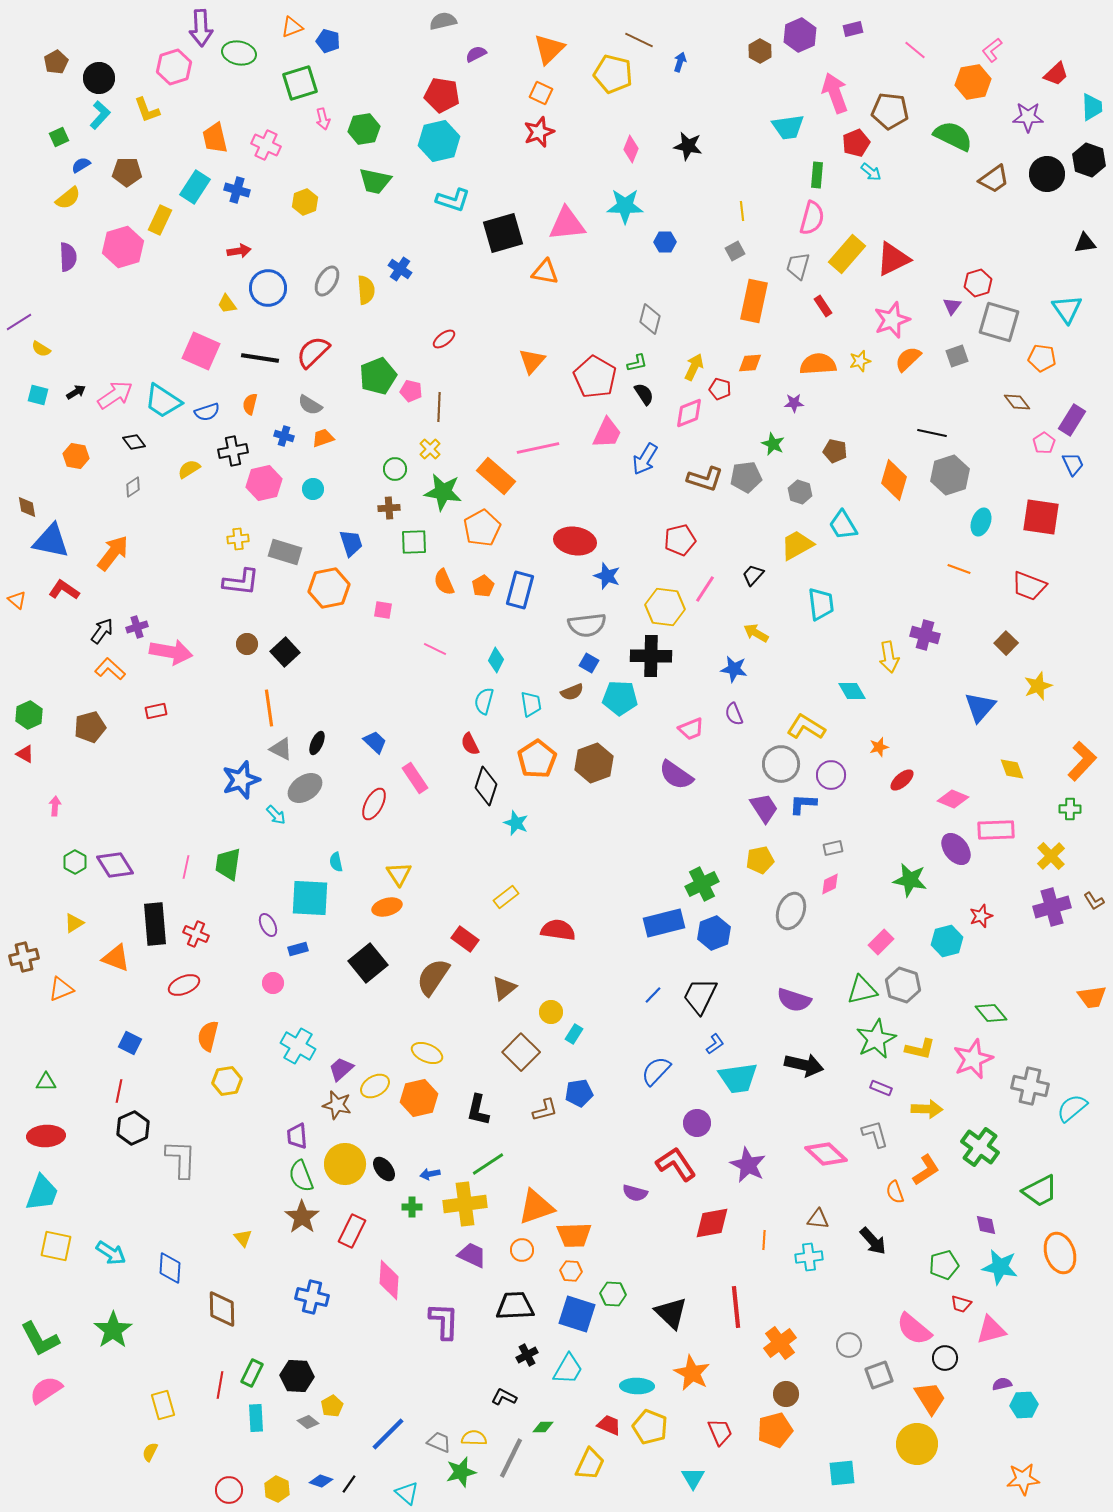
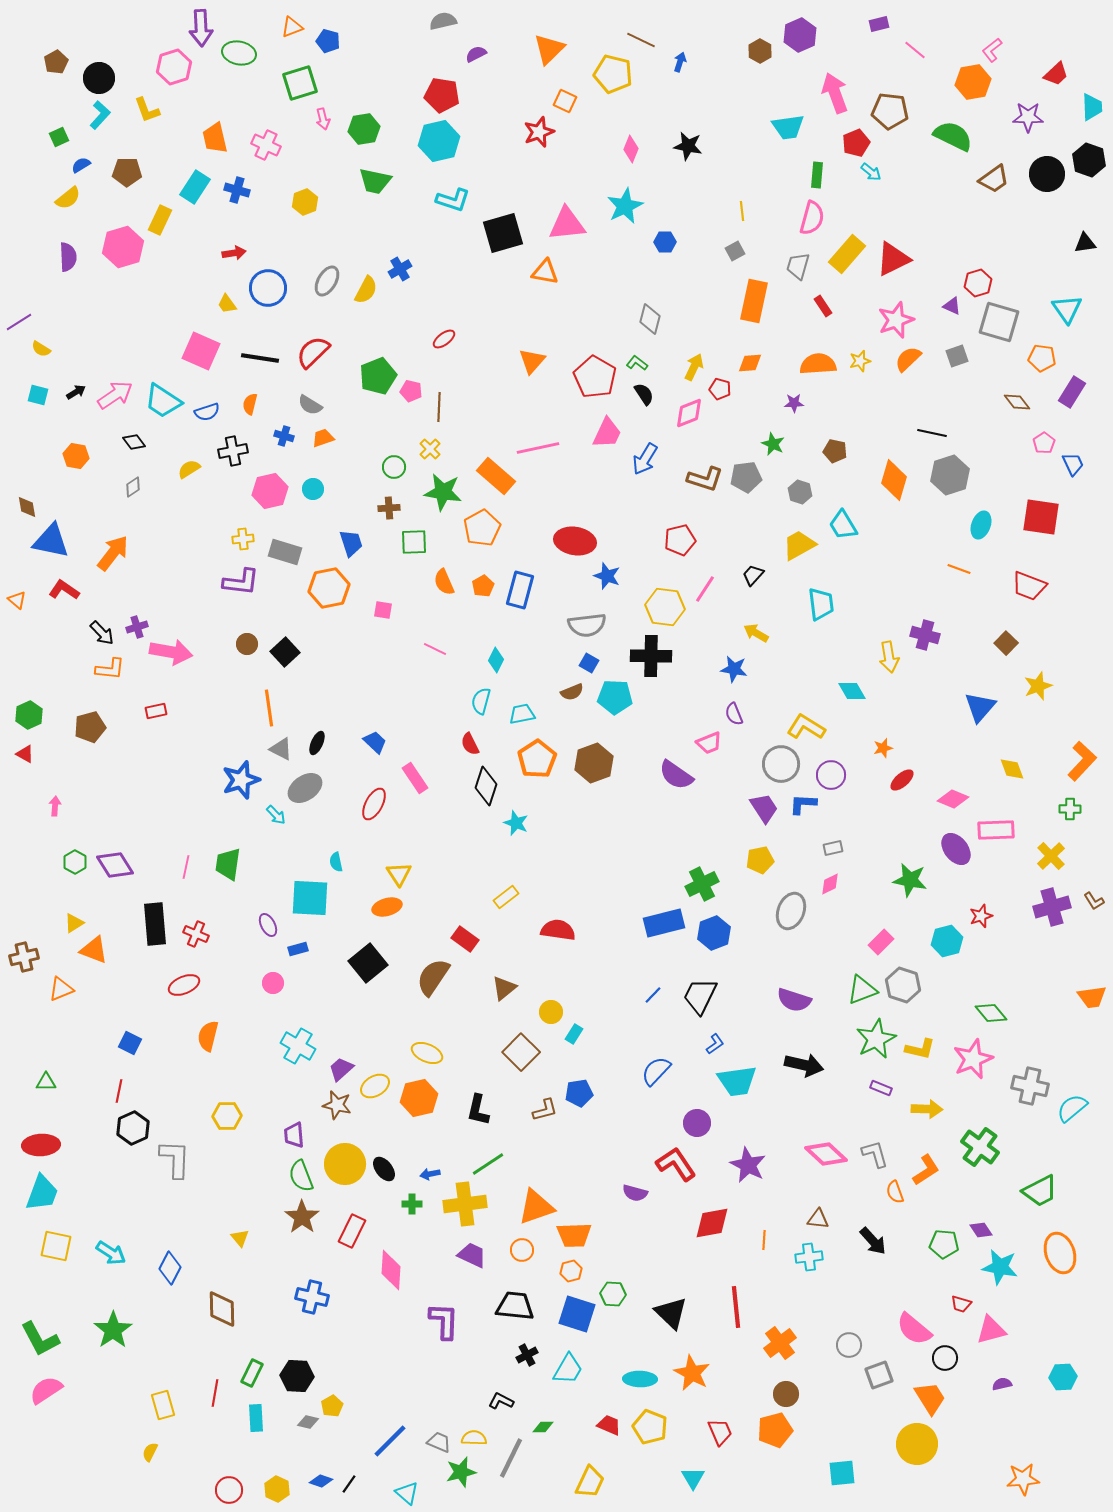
purple rectangle at (853, 29): moved 26 px right, 5 px up
brown line at (639, 40): moved 2 px right
orange square at (541, 93): moved 24 px right, 8 px down
cyan star at (625, 206): rotated 27 degrees counterclockwise
red arrow at (239, 251): moved 5 px left, 2 px down
blue cross at (400, 269): rotated 25 degrees clockwise
yellow semicircle at (366, 290): rotated 32 degrees clockwise
purple triangle at (952, 306): rotated 42 degrees counterclockwise
pink star at (892, 320): moved 4 px right
green L-shape at (637, 363): rotated 130 degrees counterclockwise
purple rectangle at (1072, 420): moved 28 px up
green circle at (395, 469): moved 1 px left, 2 px up
pink hexagon at (264, 483): moved 6 px right, 8 px down
cyan ellipse at (981, 522): moved 3 px down
yellow cross at (238, 539): moved 5 px right
yellow trapezoid at (797, 545): moved 2 px right
black arrow at (102, 631): moved 2 px down; rotated 100 degrees clockwise
orange L-shape at (110, 669): rotated 144 degrees clockwise
cyan pentagon at (620, 698): moved 5 px left, 1 px up
cyan semicircle at (484, 701): moved 3 px left
cyan trapezoid at (531, 704): moved 9 px left, 10 px down; rotated 92 degrees counterclockwise
pink trapezoid at (691, 729): moved 18 px right, 14 px down
orange star at (879, 747): moved 4 px right, 1 px down
orange triangle at (116, 958): moved 22 px left, 8 px up
green triangle at (862, 990): rotated 8 degrees counterclockwise
cyan trapezoid at (738, 1078): moved 1 px left, 3 px down
yellow hexagon at (227, 1081): moved 35 px down; rotated 8 degrees clockwise
gray L-shape at (875, 1134): moved 20 px down
red ellipse at (46, 1136): moved 5 px left, 9 px down
purple trapezoid at (297, 1136): moved 3 px left, 1 px up
gray L-shape at (181, 1159): moved 6 px left
green cross at (412, 1207): moved 3 px up
purple diamond at (986, 1225): moved 5 px left, 5 px down; rotated 20 degrees counterclockwise
yellow triangle at (243, 1238): moved 3 px left
green pentagon at (944, 1265): moved 21 px up; rotated 20 degrees clockwise
blue diamond at (170, 1268): rotated 24 degrees clockwise
orange hexagon at (571, 1271): rotated 20 degrees counterclockwise
pink diamond at (389, 1280): moved 2 px right, 10 px up
black trapezoid at (515, 1306): rotated 9 degrees clockwise
red line at (220, 1385): moved 5 px left, 8 px down
cyan ellipse at (637, 1386): moved 3 px right, 7 px up
black L-shape at (504, 1397): moved 3 px left, 4 px down
cyan hexagon at (1024, 1405): moved 39 px right, 28 px up
gray diamond at (308, 1422): rotated 25 degrees counterclockwise
blue line at (388, 1434): moved 2 px right, 7 px down
yellow trapezoid at (590, 1464): moved 18 px down
